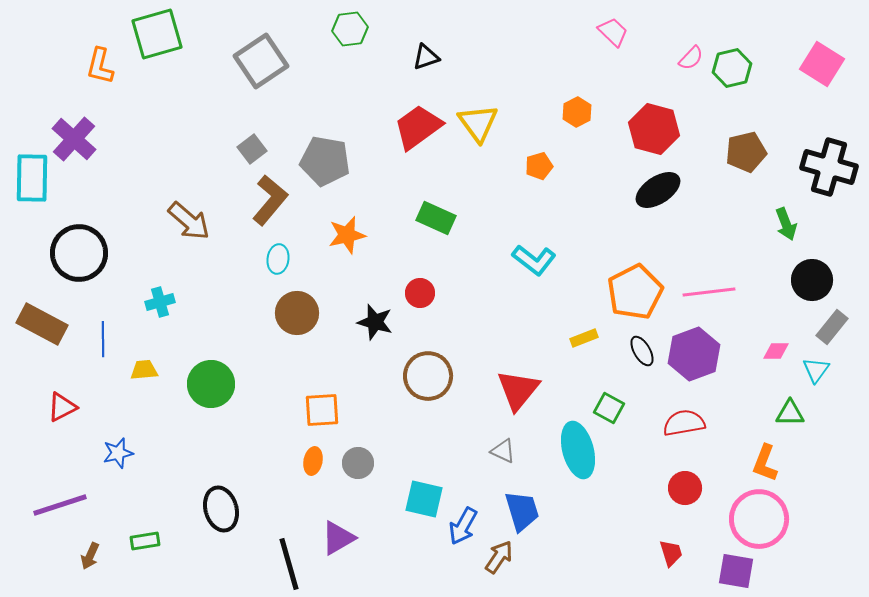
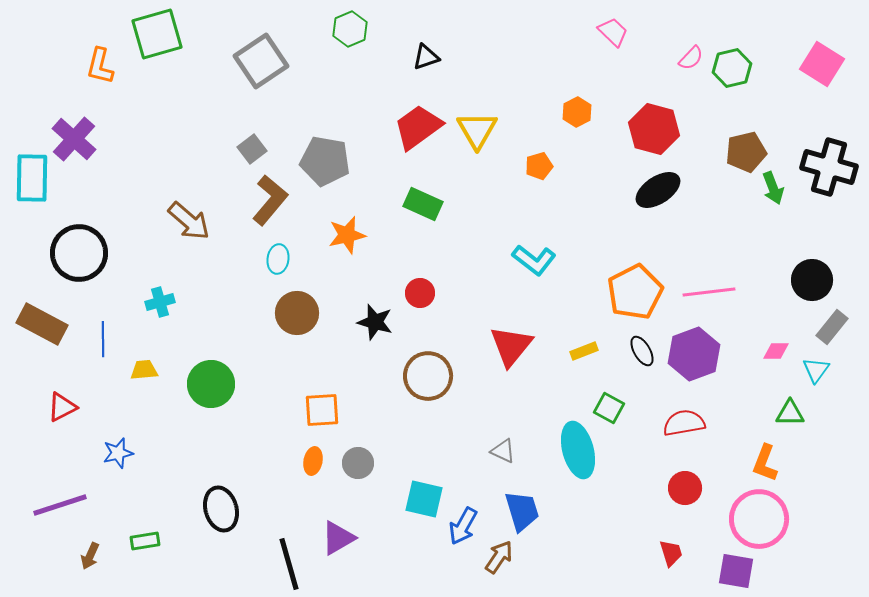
green hexagon at (350, 29): rotated 16 degrees counterclockwise
yellow triangle at (478, 123): moved 1 px left, 7 px down; rotated 6 degrees clockwise
green rectangle at (436, 218): moved 13 px left, 14 px up
green arrow at (786, 224): moved 13 px left, 36 px up
yellow rectangle at (584, 338): moved 13 px down
red triangle at (518, 390): moved 7 px left, 44 px up
